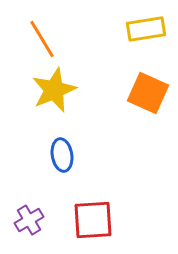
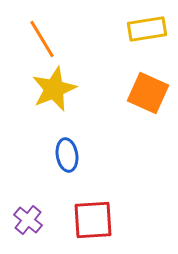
yellow rectangle: moved 1 px right
yellow star: moved 1 px up
blue ellipse: moved 5 px right
purple cross: moved 1 px left; rotated 20 degrees counterclockwise
